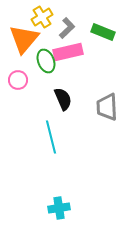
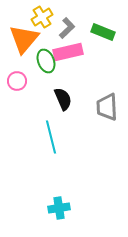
pink circle: moved 1 px left, 1 px down
